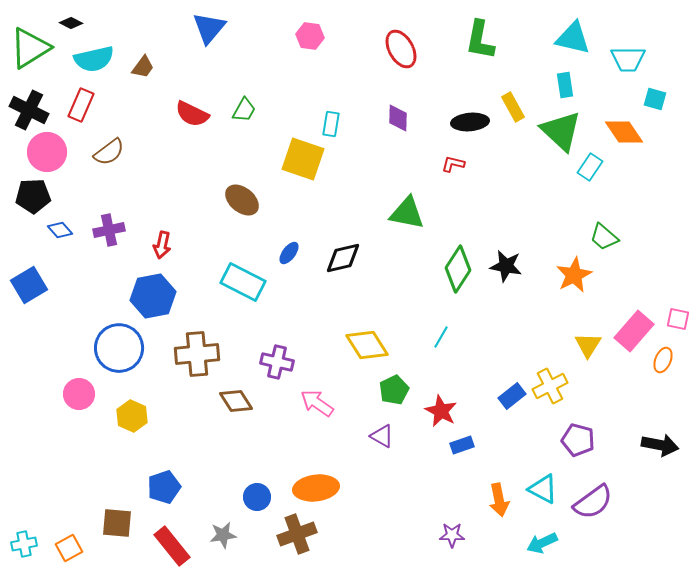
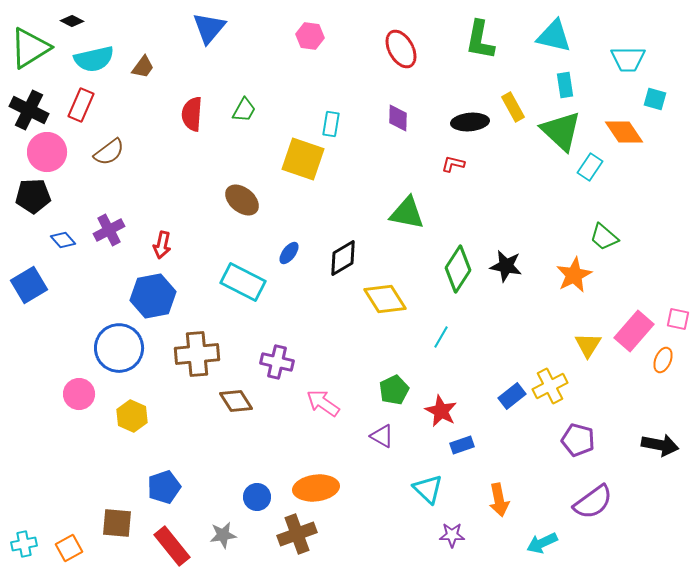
black diamond at (71, 23): moved 1 px right, 2 px up
cyan triangle at (573, 38): moved 19 px left, 2 px up
red semicircle at (192, 114): rotated 68 degrees clockwise
blue diamond at (60, 230): moved 3 px right, 10 px down
purple cross at (109, 230): rotated 16 degrees counterclockwise
black diamond at (343, 258): rotated 18 degrees counterclockwise
yellow diamond at (367, 345): moved 18 px right, 46 px up
pink arrow at (317, 403): moved 6 px right
cyan triangle at (543, 489): moved 115 px left; rotated 16 degrees clockwise
